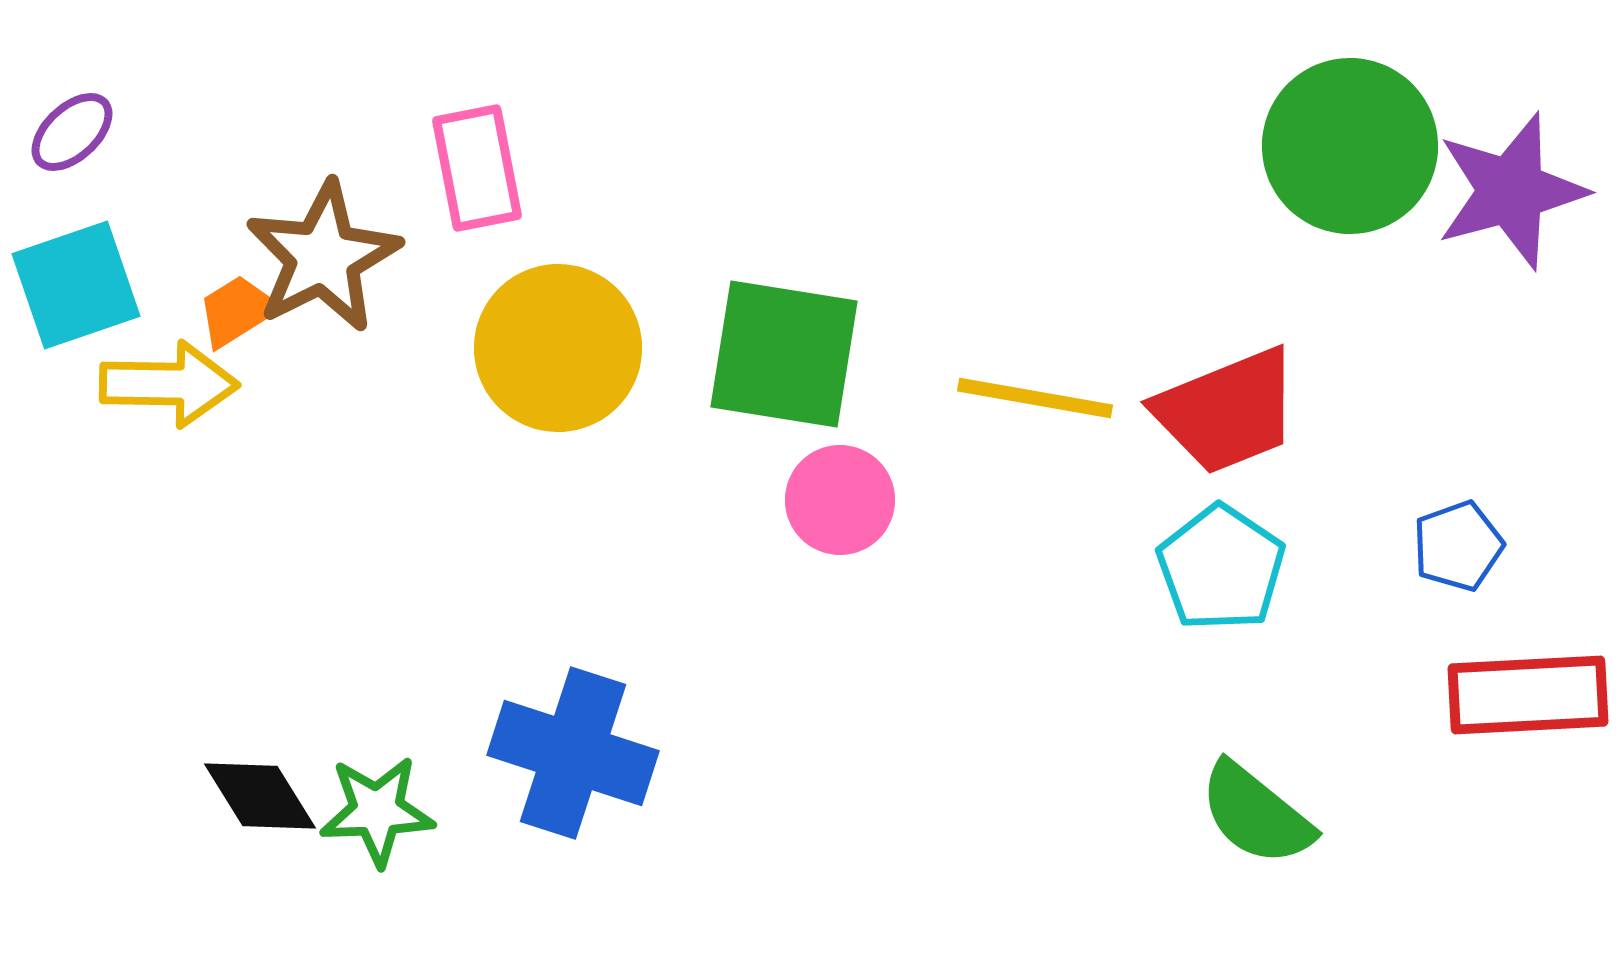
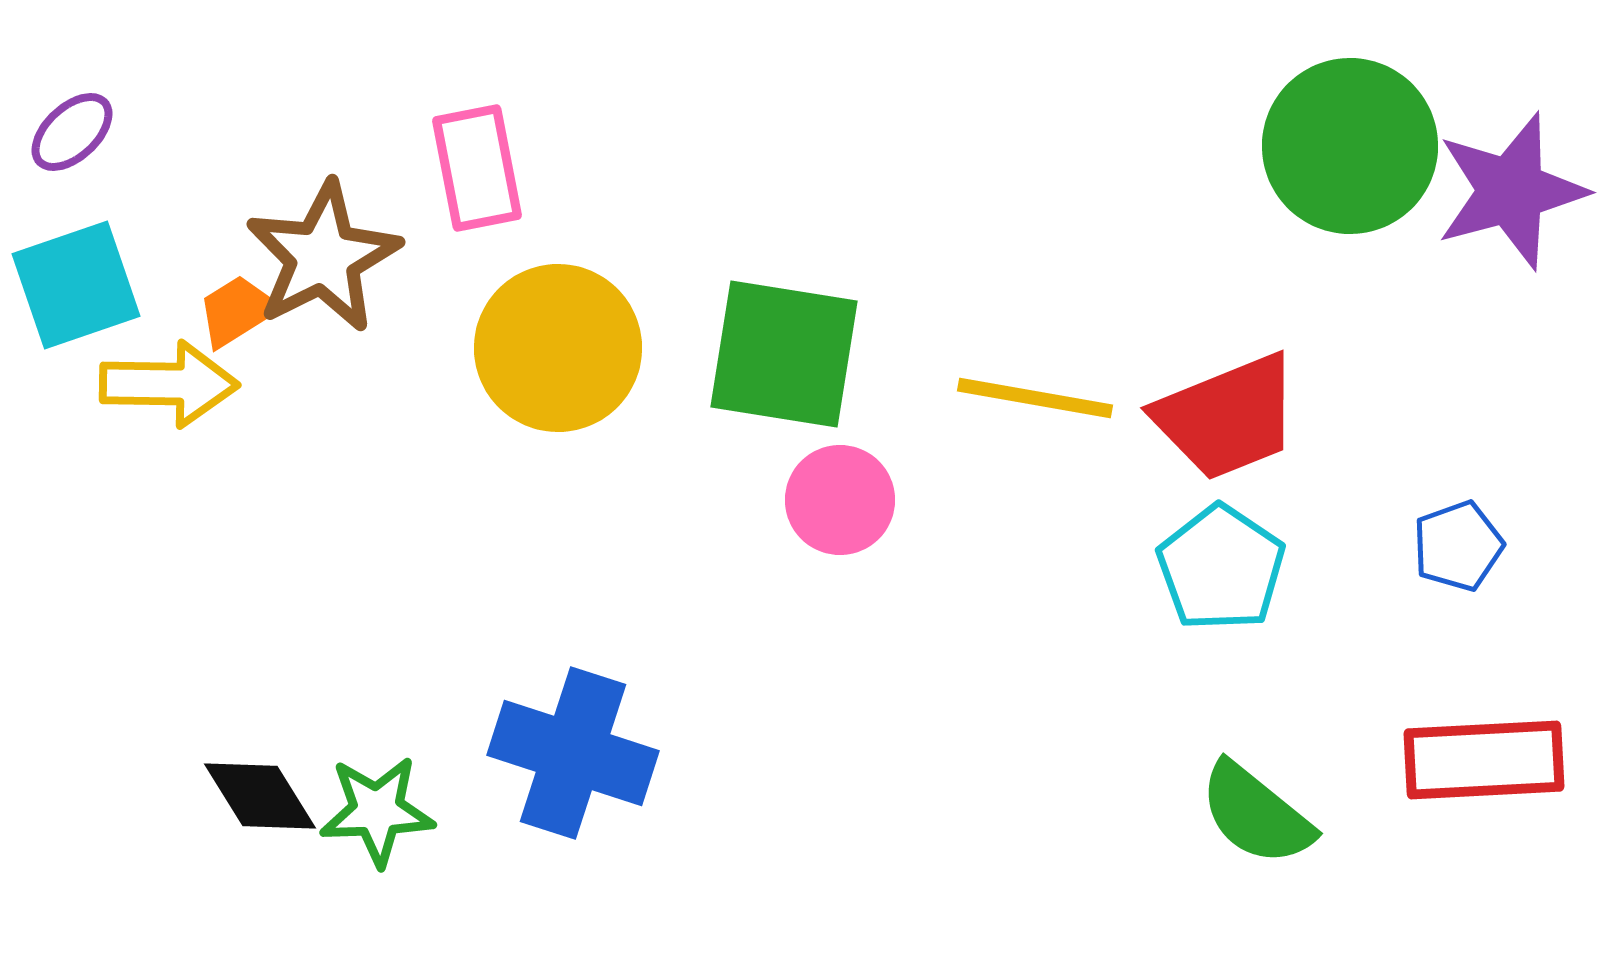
red trapezoid: moved 6 px down
red rectangle: moved 44 px left, 65 px down
